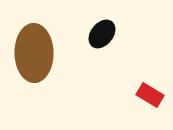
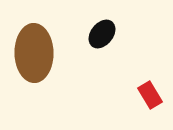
red rectangle: rotated 28 degrees clockwise
